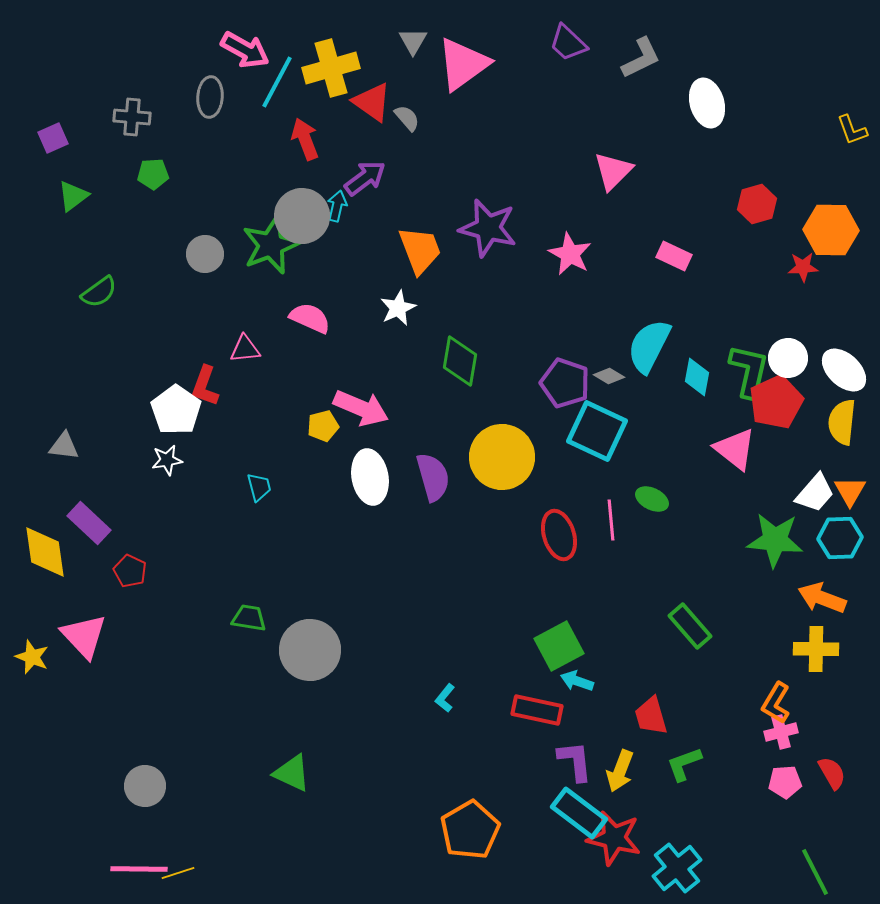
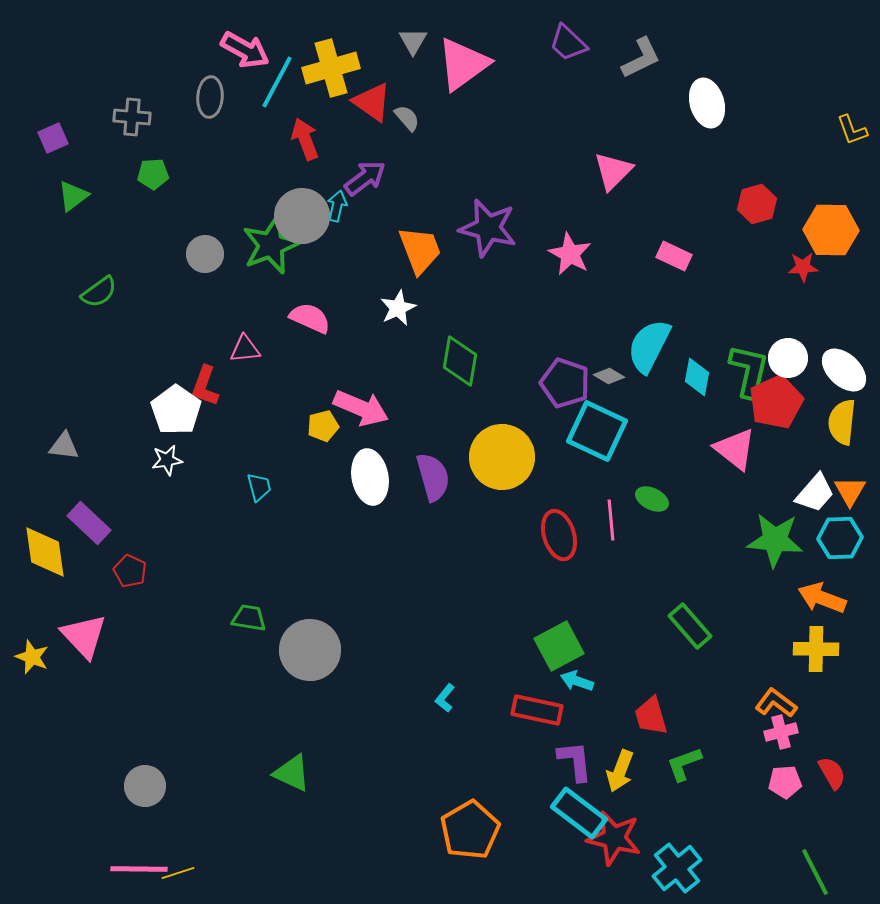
orange L-shape at (776, 703): rotated 96 degrees clockwise
